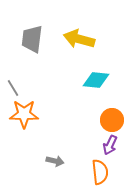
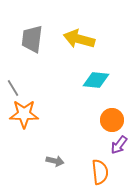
purple arrow: moved 9 px right; rotated 12 degrees clockwise
